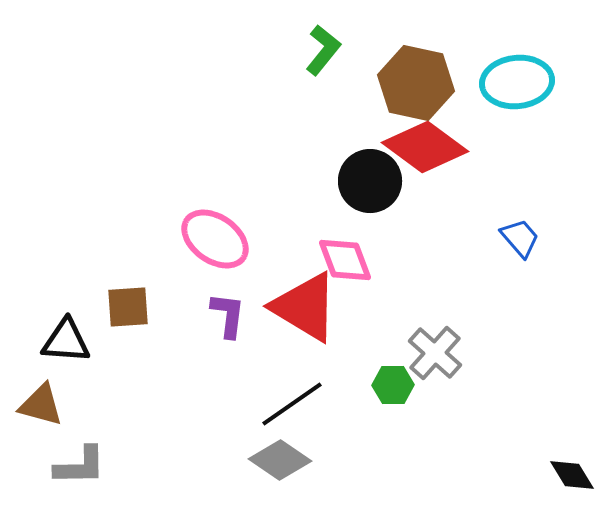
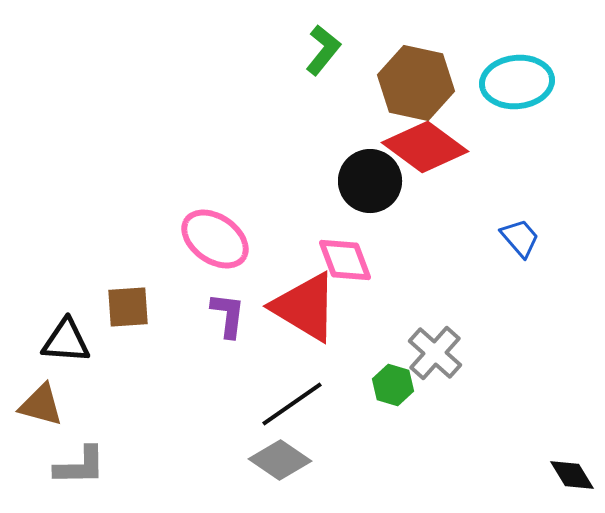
green hexagon: rotated 18 degrees clockwise
